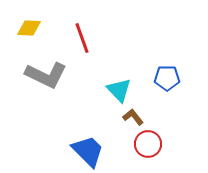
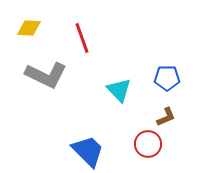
brown L-shape: moved 33 px right; rotated 105 degrees clockwise
